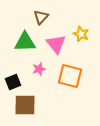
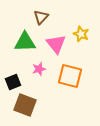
brown square: rotated 20 degrees clockwise
